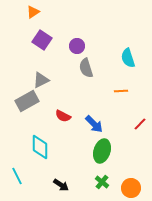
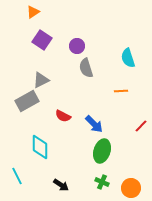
red line: moved 1 px right, 2 px down
green cross: rotated 16 degrees counterclockwise
